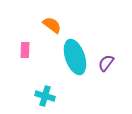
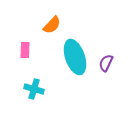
orange semicircle: rotated 96 degrees clockwise
purple semicircle: rotated 12 degrees counterclockwise
cyan cross: moved 11 px left, 7 px up
